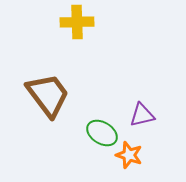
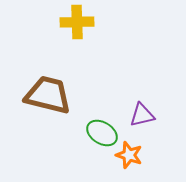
brown trapezoid: rotated 39 degrees counterclockwise
